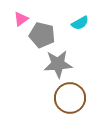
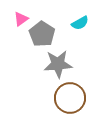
gray pentagon: moved 1 px up; rotated 20 degrees clockwise
